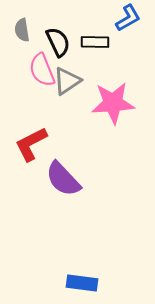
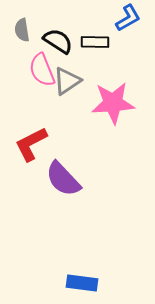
black semicircle: moved 1 px up; rotated 32 degrees counterclockwise
